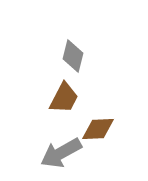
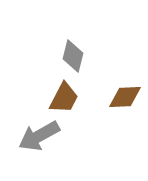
brown diamond: moved 27 px right, 32 px up
gray arrow: moved 22 px left, 17 px up
